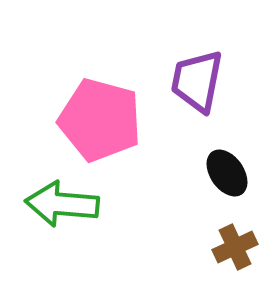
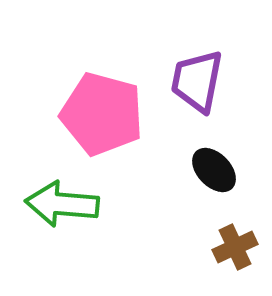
pink pentagon: moved 2 px right, 6 px up
black ellipse: moved 13 px left, 3 px up; rotated 9 degrees counterclockwise
